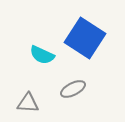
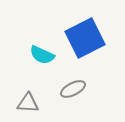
blue square: rotated 30 degrees clockwise
